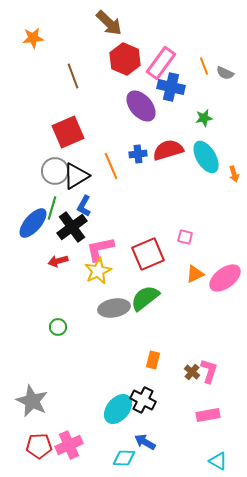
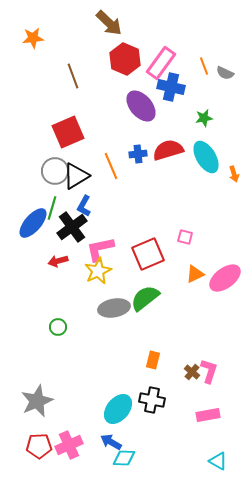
black cross at (143, 400): moved 9 px right; rotated 15 degrees counterclockwise
gray star at (32, 401): moved 5 px right; rotated 24 degrees clockwise
blue arrow at (145, 442): moved 34 px left
